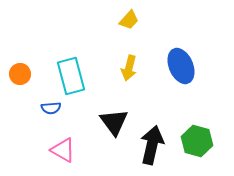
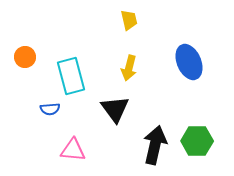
yellow trapezoid: rotated 55 degrees counterclockwise
blue ellipse: moved 8 px right, 4 px up
orange circle: moved 5 px right, 17 px up
blue semicircle: moved 1 px left, 1 px down
black triangle: moved 1 px right, 13 px up
green hexagon: rotated 16 degrees counterclockwise
black arrow: moved 3 px right
pink triangle: moved 10 px right; rotated 24 degrees counterclockwise
